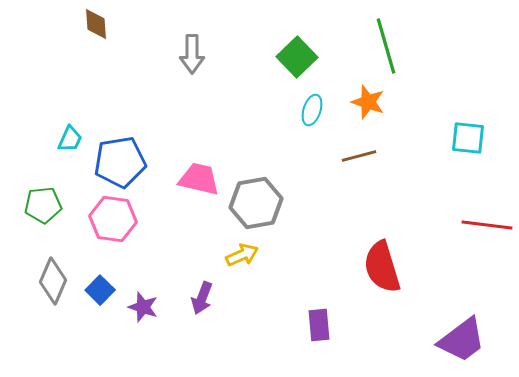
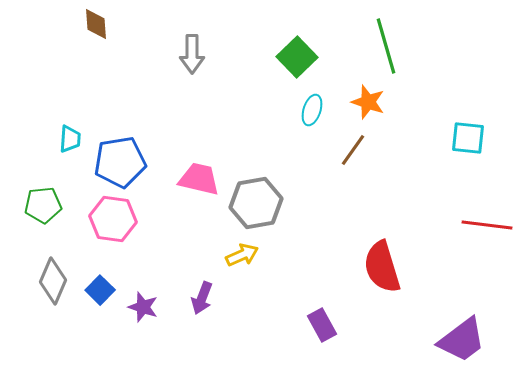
cyan trapezoid: rotated 20 degrees counterclockwise
brown line: moved 6 px left, 6 px up; rotated 40 degrees counterclockwise
purple rectangle: moved 3 px right; rotated 24 degrees counterclockwise
